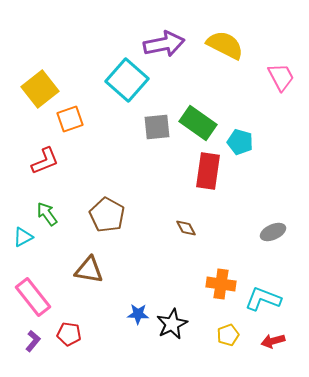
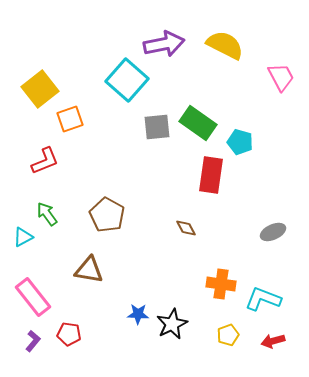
red rectangle: moved 3 px right, 4 px down
